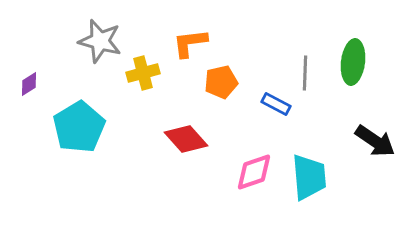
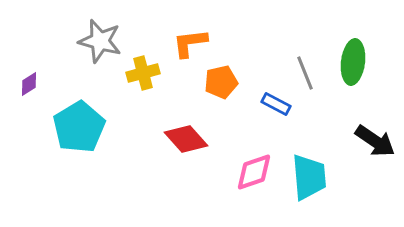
gray line: rotated 24 degrees counterclockwise
